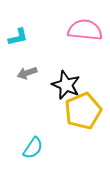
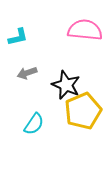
cyan semicircle: moved 1 px right, 24 px up
